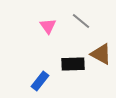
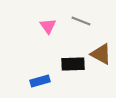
gray line: rotated 18 degrees counterclockwise
blue rectangle: rotated 36 degrees clockwise
